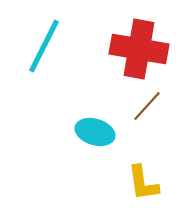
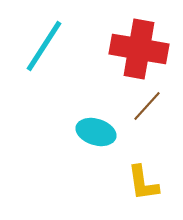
cyan line: rotated 6 degrees clockwise
cyan ellipse: moved 1 px right
